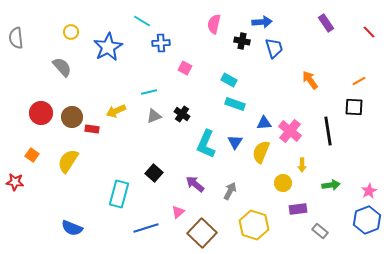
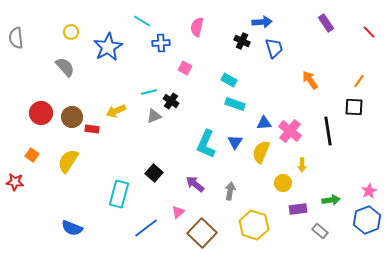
pink semicircle at (214, 24): moved 17 px left, 3 px down
black cross at (242, 41): rotated 14 degrees clockwise
gray semicircle at (62, 67): moved 3 px right
orange line at (359, 81): rotated 24 degrees counterclockwise
black cross at (182, 114): moved 11 px left, 13 px up
green arrow at (331, 185): moved 15 px down
gray arrow at (230, 191): rotated 18 degrees counterclockwise
blue line at (146, 228): rotated 20 degrees counterclockwise
